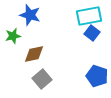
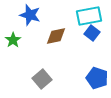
green star: moved 4 px down; rotated 21 degrees counterclockwise
brown diamond: moved 22 px right, 18 px up
blue pentagon: moved 2 px down
